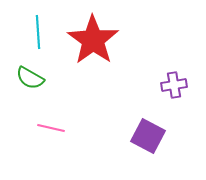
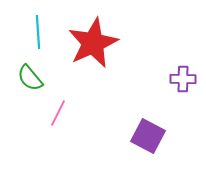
red star: moved 3 px down; rotated 12 degrees clockwise
green semicircle: rotated 20 degrees clockwise
purple cross: moved 9 px right, 6 px up; rotated 10 degrees clockwise
pink line: moved 7 px right, 15 px up; rotated 76 degrees counterclockwise
